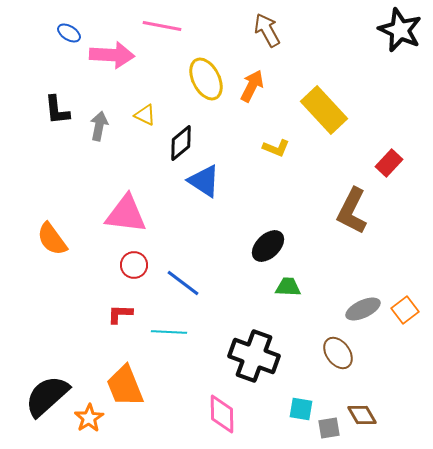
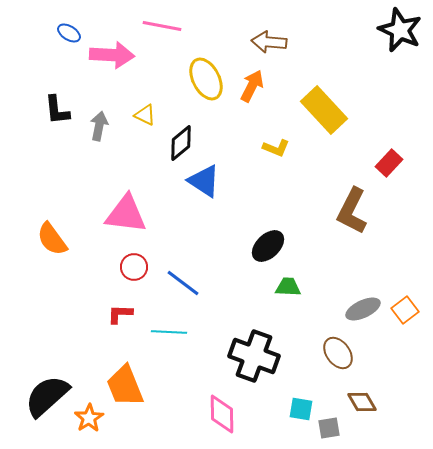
brown arrow: moved 2 px right, 12 px down; rotated 56 degrees counterclockwise
red circle: moved 2 px down
brown diamond: moved 13 px up
